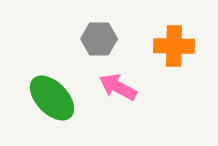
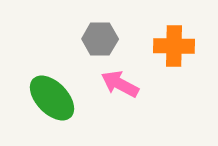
gray hexagon: moved 1 px right
pink arrow: moved 2 px right, 3 px up
